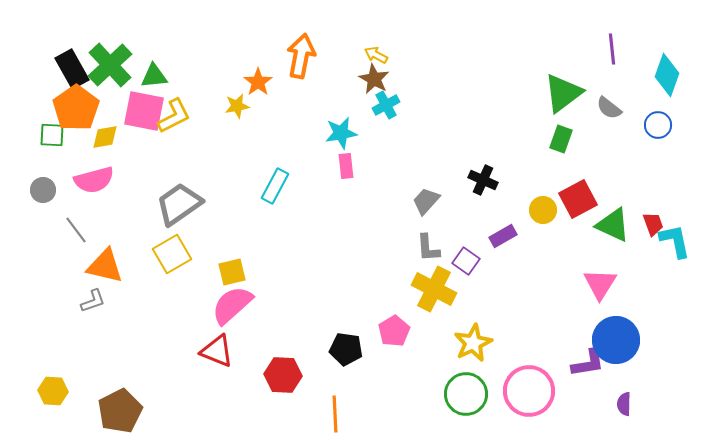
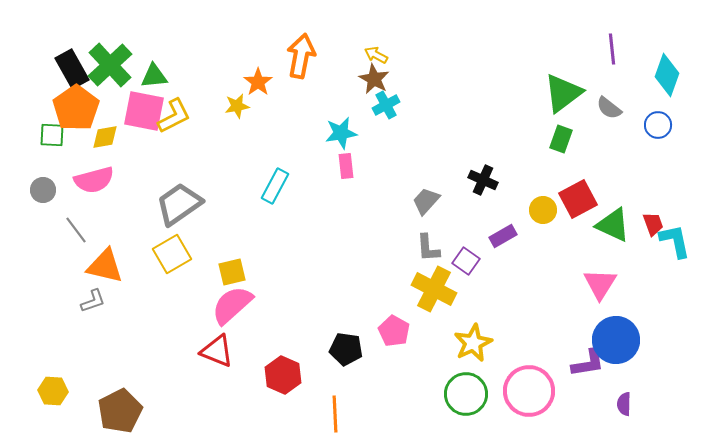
pink pentagon at (394, 331): rotated 12 degrees counterclockwise
red hexagon at (283, 375): rotated 21 degrees clockwise
